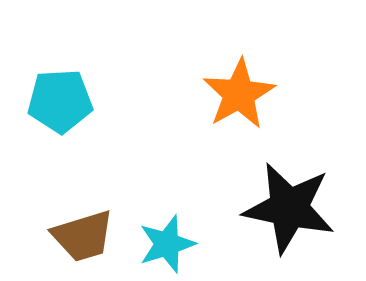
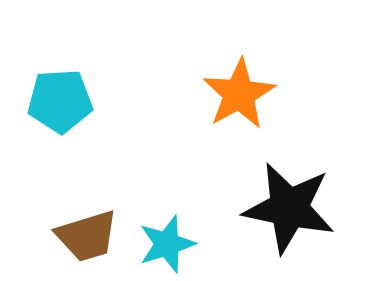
brown trapezoid: moved 4 px right
